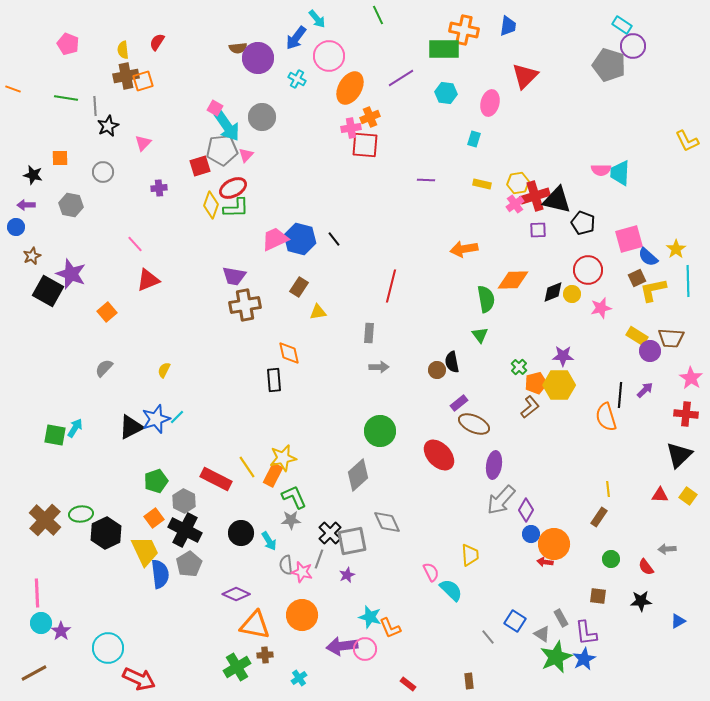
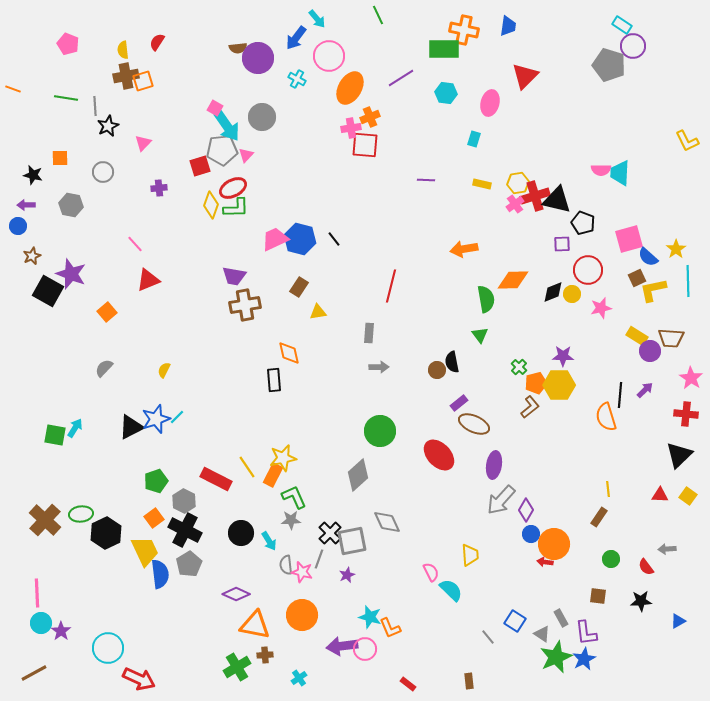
blue circle at (16, 227): moved 2 px right, 1 px up
purple square at (538, 230): moved 24 px right, 14 px down
